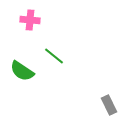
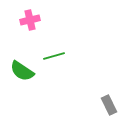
pink cross: rotated 18 degrees counterclockwise
green line: rotated 55 degrees counterclockwise
